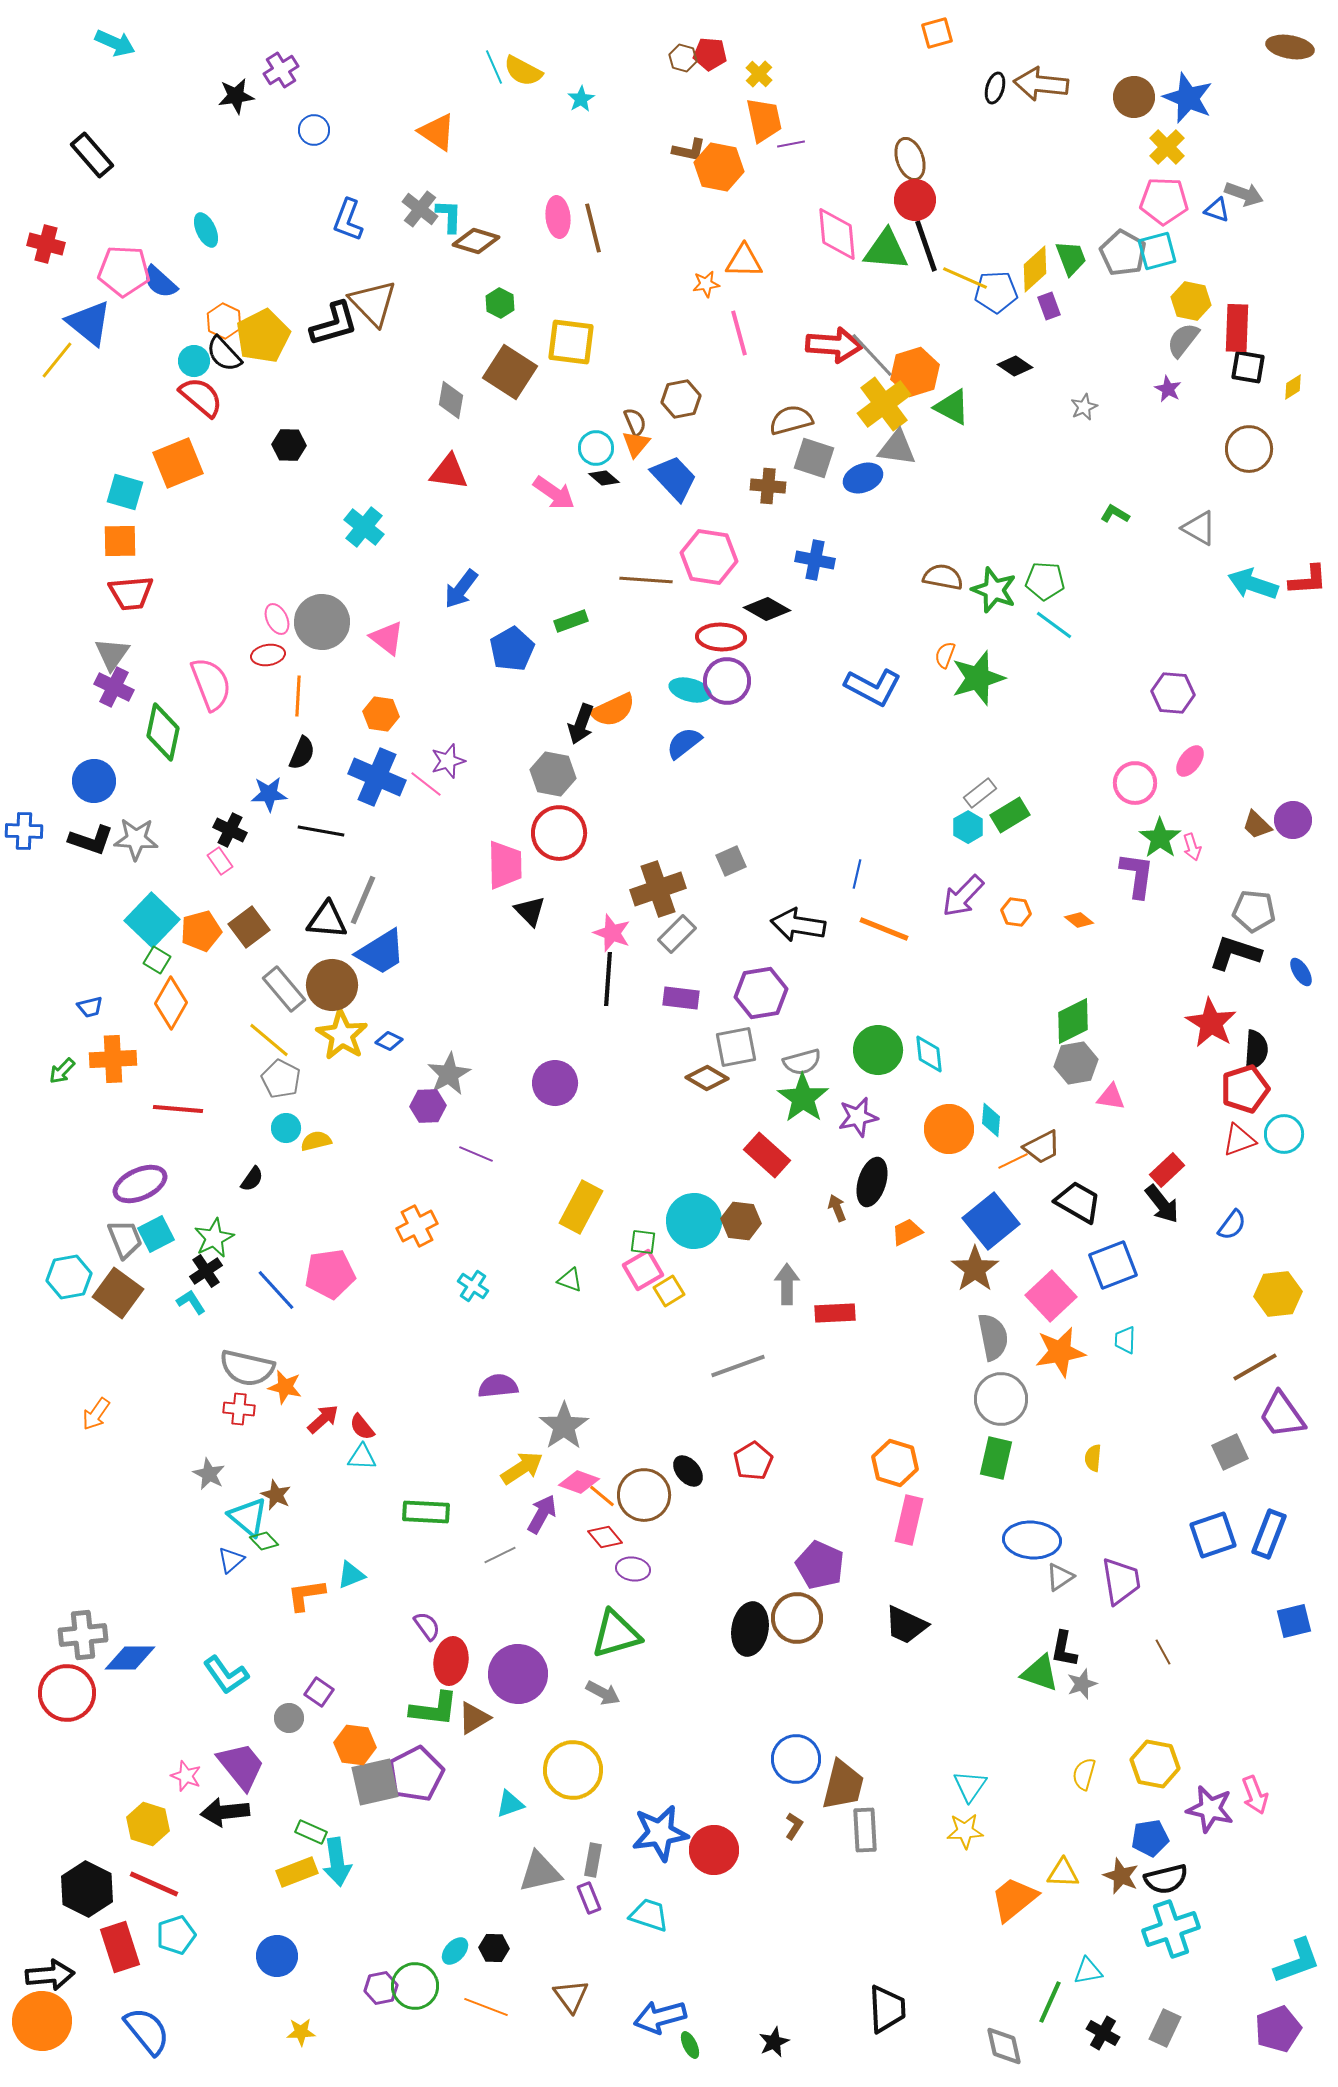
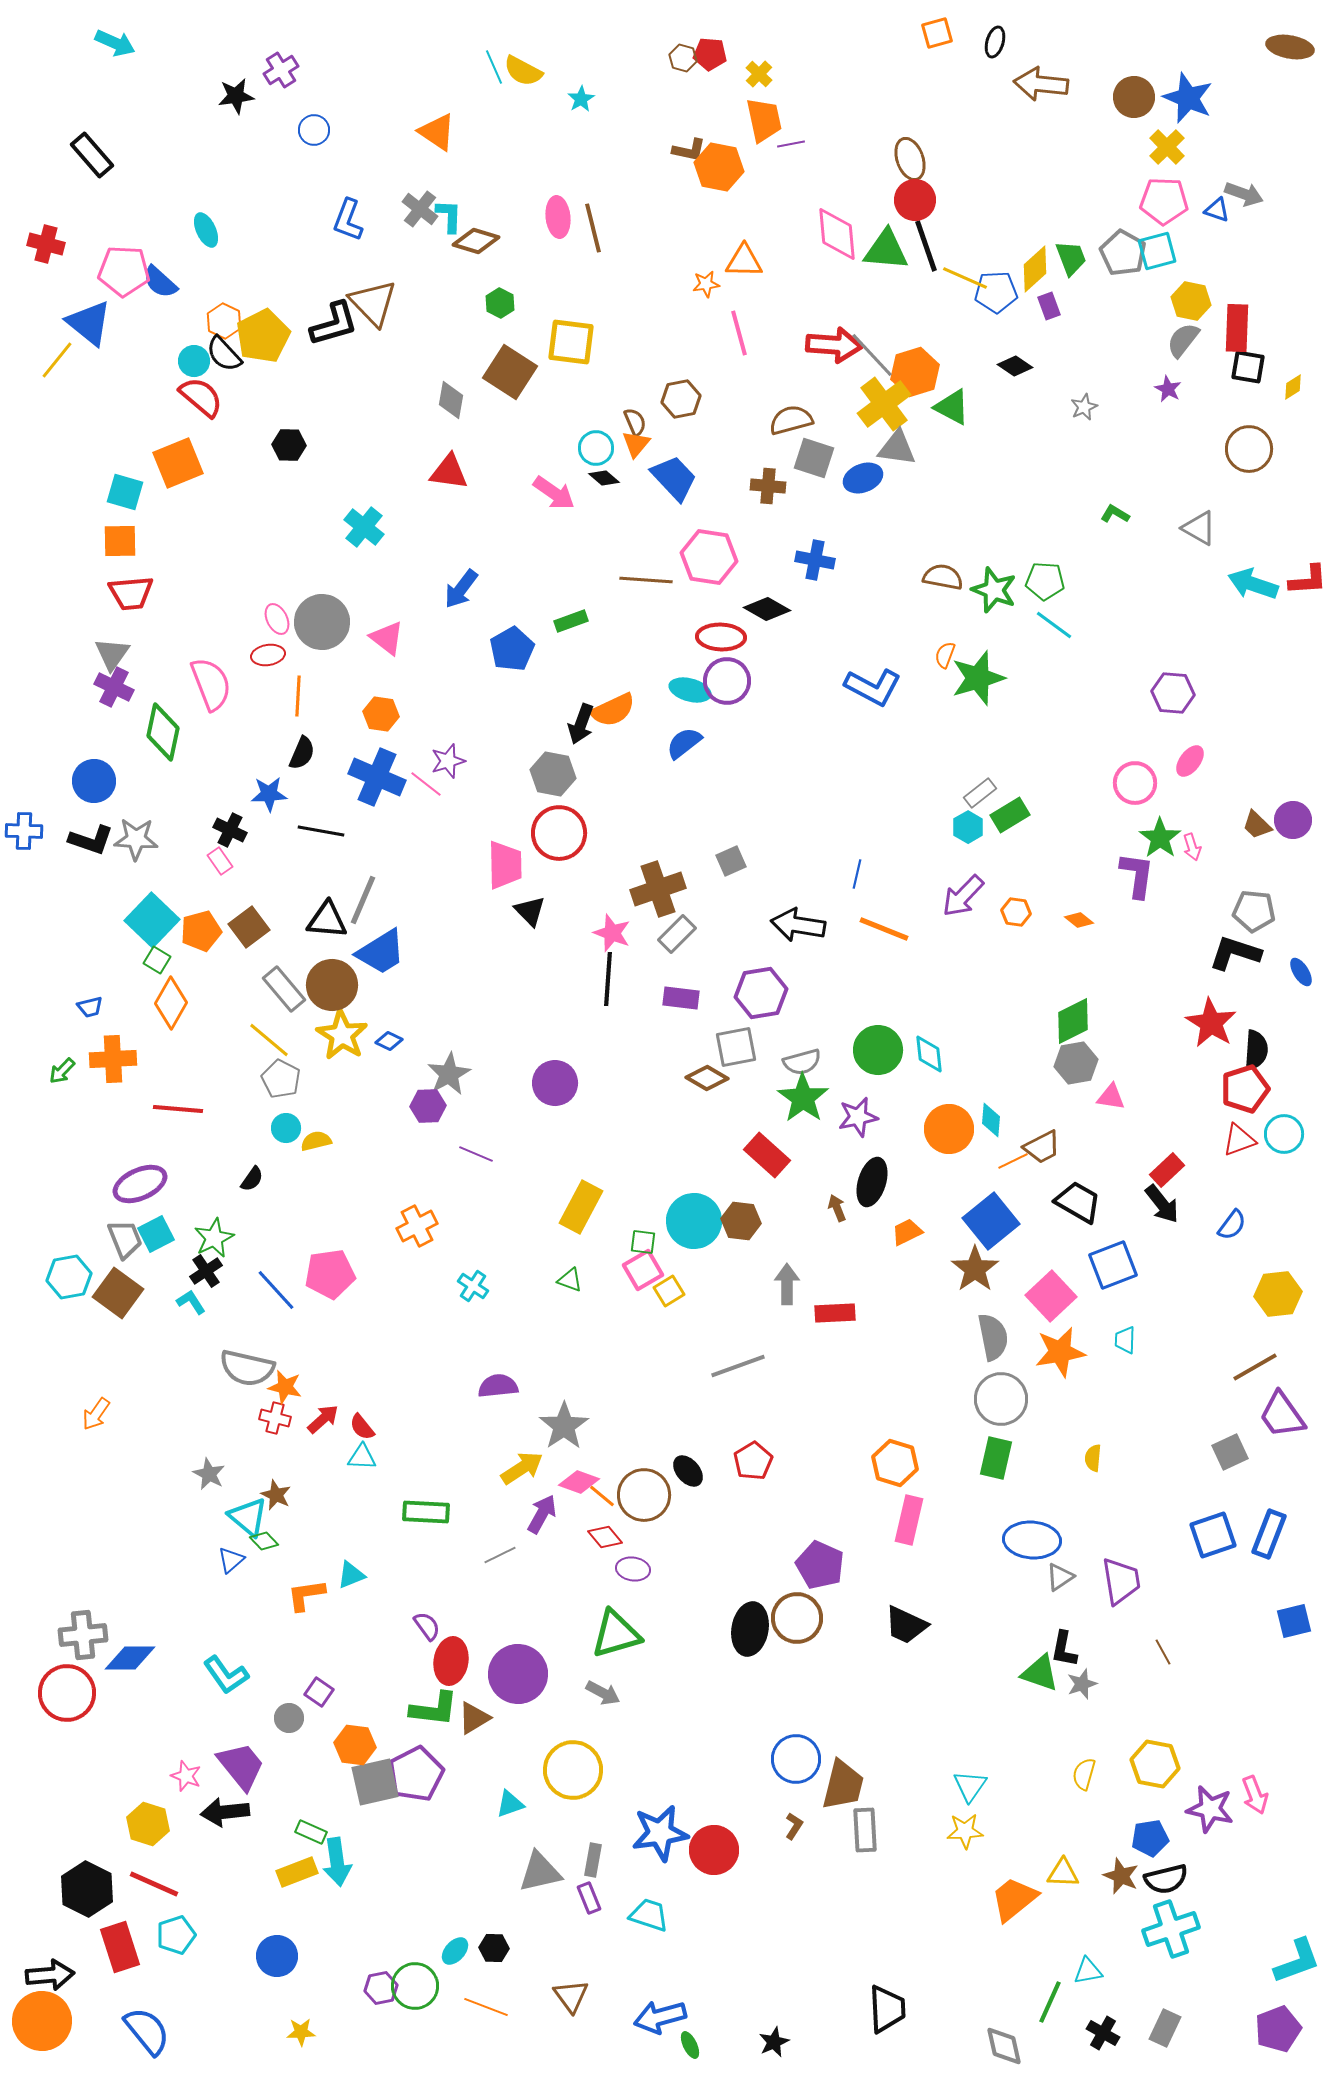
black ellipse at (995, 88): moved 46 px up
red cross at (239, 1409): moved 36 px right, 9 px down; rotated 8 degrees clockwise
